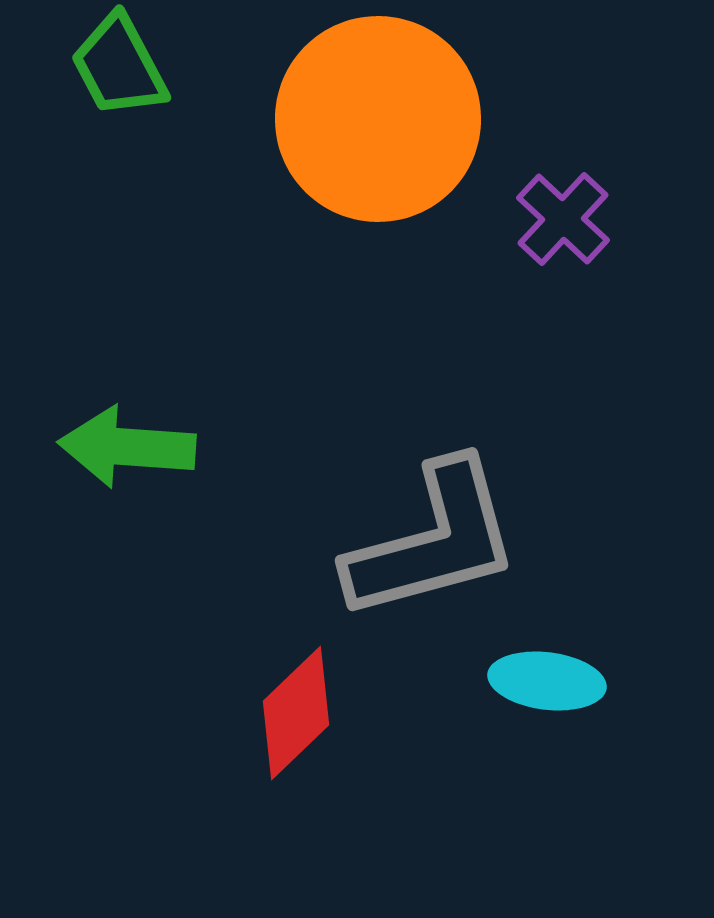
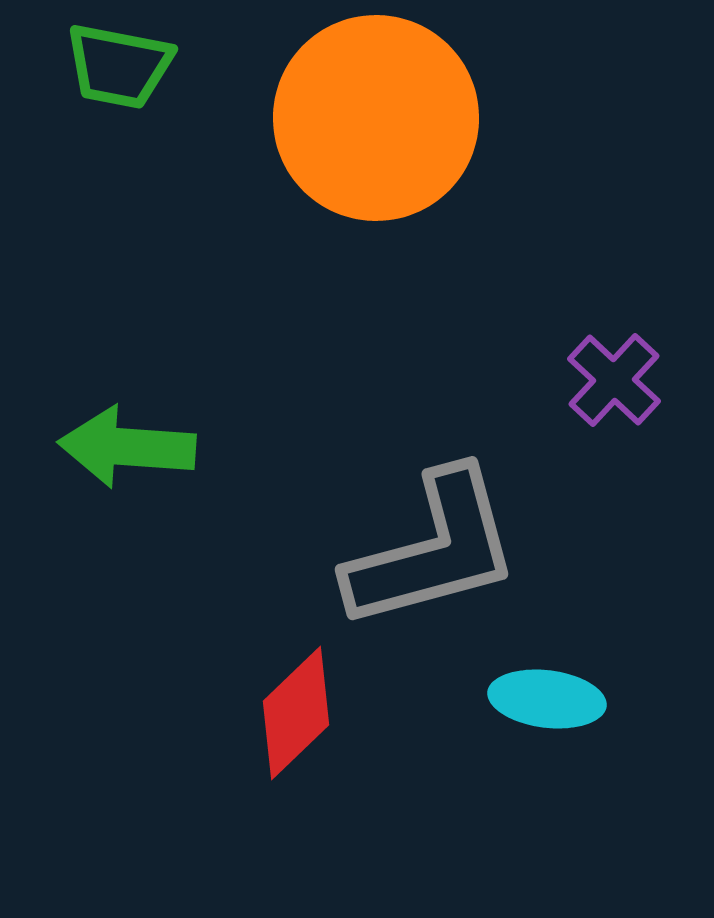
green trapezoid: rotated 51 degrees counterclockwise
orange circle: moved 2 px left, 1 px up
purple cross: moved 51 px right, 161 px down
gray L-shape: moved 9 px down
cyan ellipse: moved 18 px down
